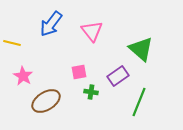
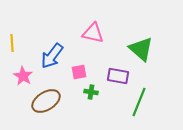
blue arrow: moved 1 px right, 32 px down
pink triangle: moved 1 px right, 2 px down; rotated 40 degrees counterclockwise
yellow line: rotated 72 degrees clockwise
purple rectangle: rotated 45 degrees clockwise
